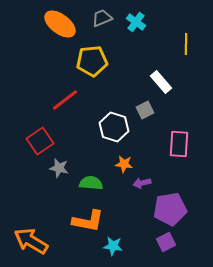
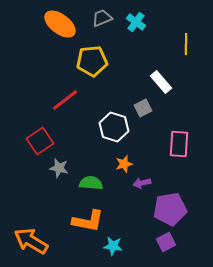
gray square: moved 2 px left, 2 px up
orange star: rotated 24 degrees counterclockwise
